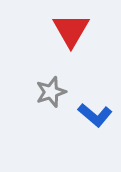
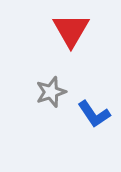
blue L-shape: moved 1 px left, 1 px up; rotated 16 degrees clockwise
